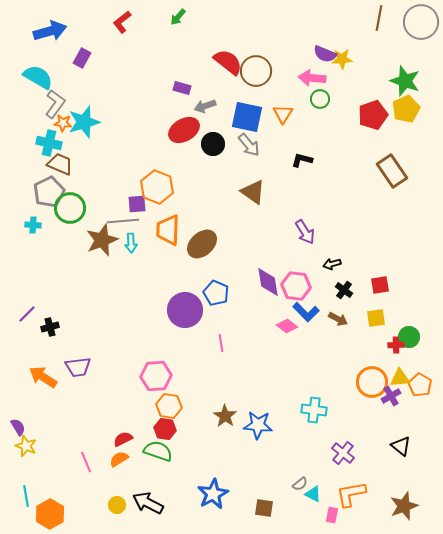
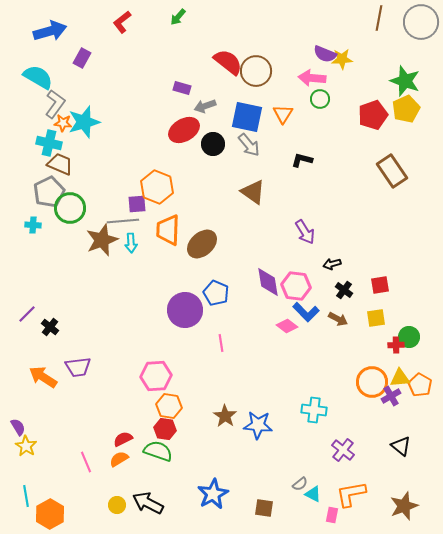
black cross at (50, 327): rotated 36 degrees counterclockwise
yellow star at (26, 446): rotated 10 degrees clockwise
purple cross at (343, 453): moved 3 px up
